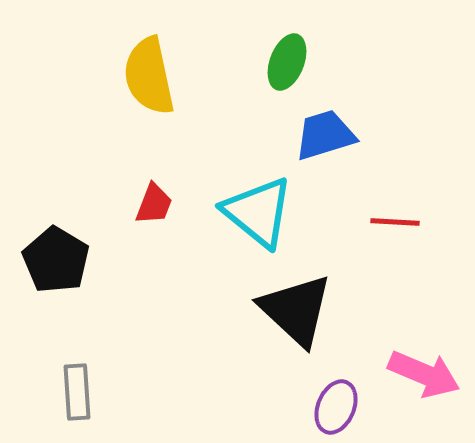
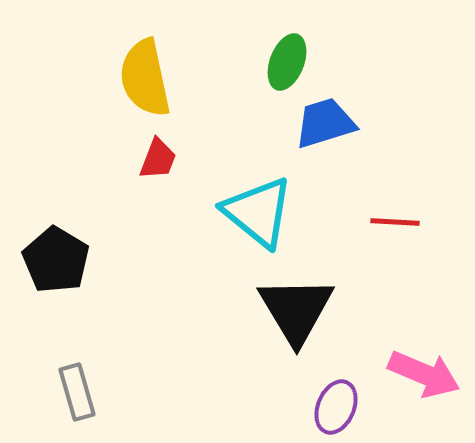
yellow semicircle: moved 4 px left, 2 px down
blue trapezoid: moved 12 px up
red trapezoid: moved 4 px right, 45 px up
black triangle: rotated 16 degrees clockwise
gray rectangle: rotated 12 degrees counterclockwise
